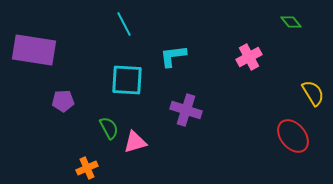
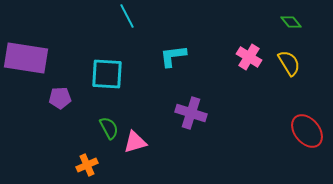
cyan line: moved 3 px right, 8 px up
purple rectangle: moved 8 px left, 8 px down
pink cross: rotated 30 degrees counterclockwise
cyan square: moved 20 px left, 6 px up
yellow semicircle: moved 24 px left, 30 px up
purple pentagon: moved 3 px left, 3 px up
purple cross: moved 5 px right, 3 px down
red ellipse: moved 14 px right, 5 px up
orange cross: moved 3 px up
